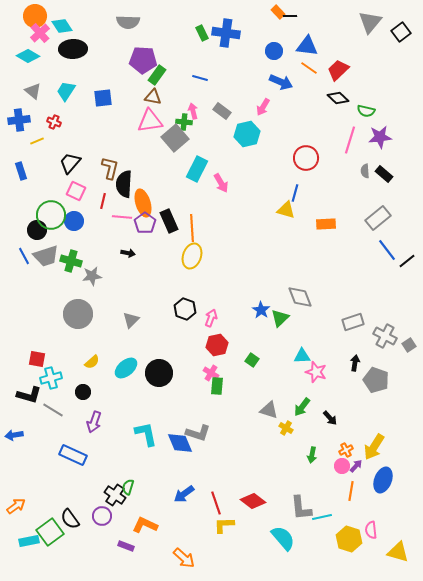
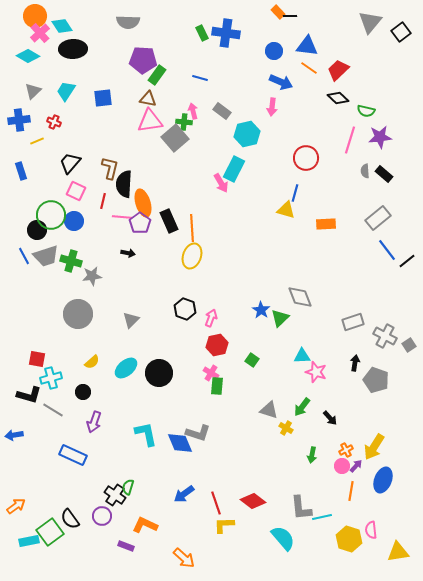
gray triangle at (33, 91): rotated 36 degrees clockwise
brown triangle at (153, 97): moved 5 px left, 2 px down
pink arrow at (263, 107): moved 9 px right; rotated 24 degrees counterclockwise
cyan rectangle at (197, 169): moved 37 px right
purple pentagon at (145, 223): moved 5 px left
yellow triangle at (398, 552): rotated 25 degrees counterclockwise
